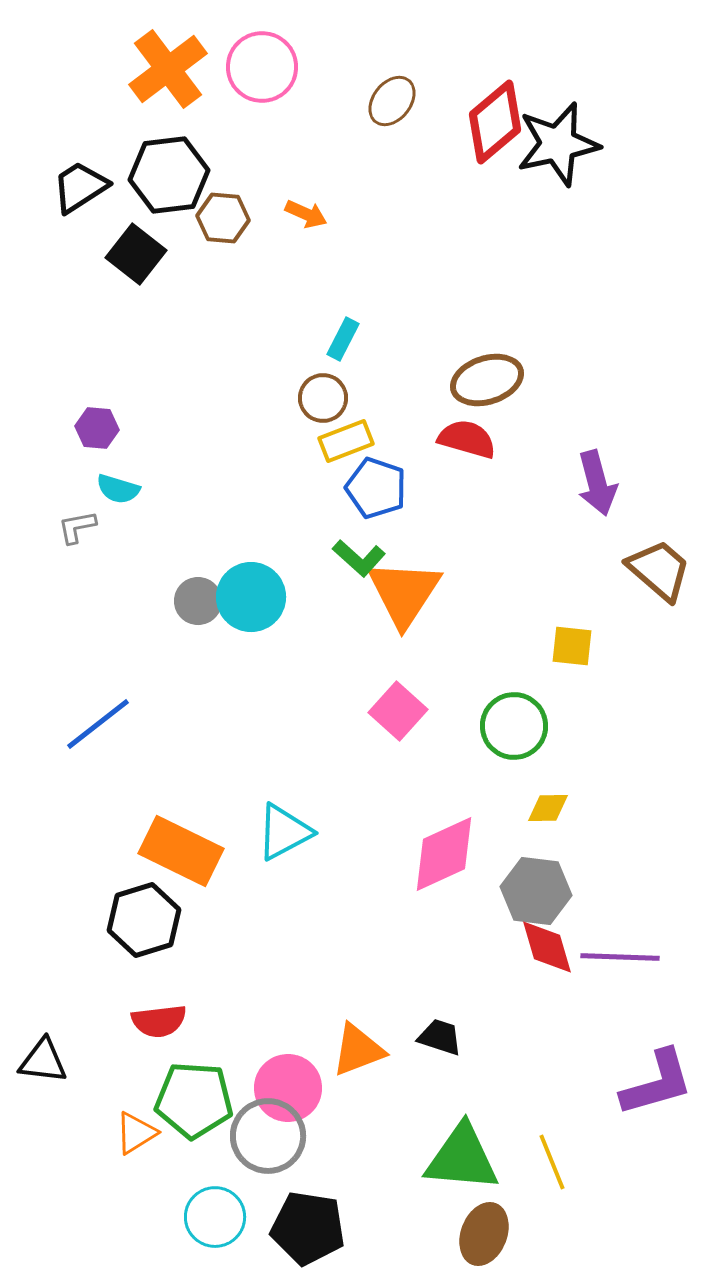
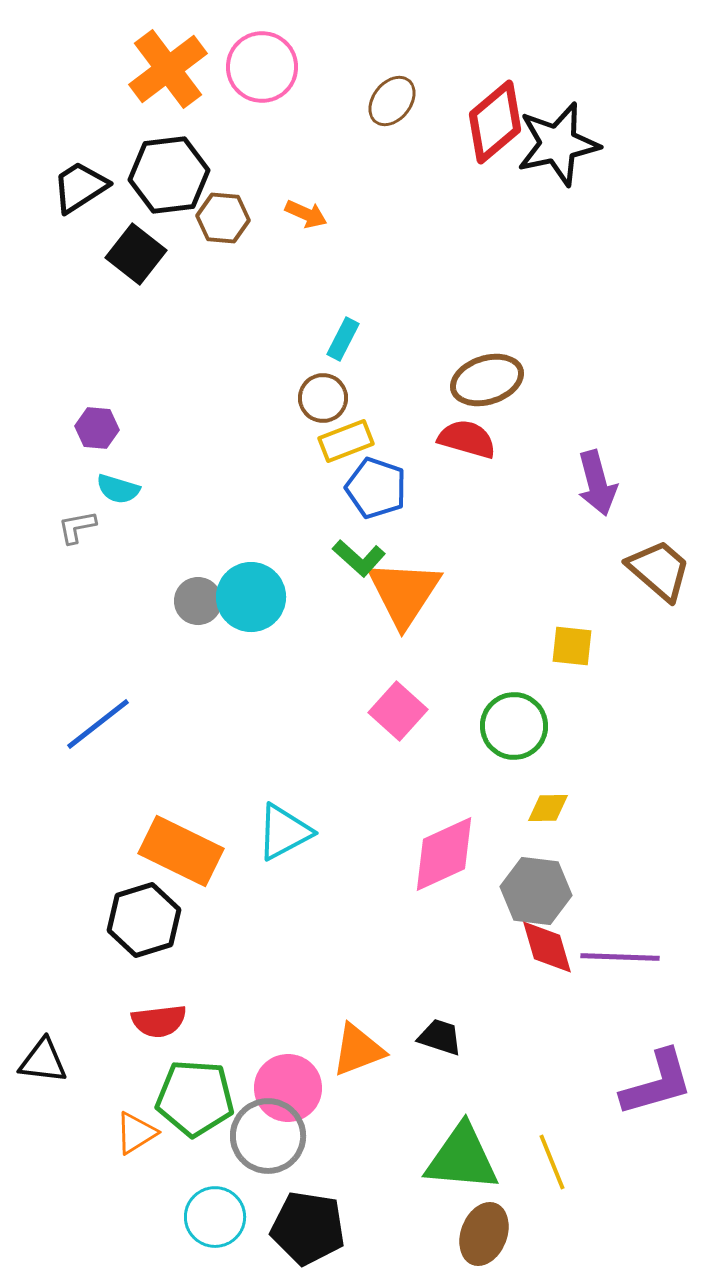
green pentagon at (194, 1100): moved 1 px right, 2 px up
